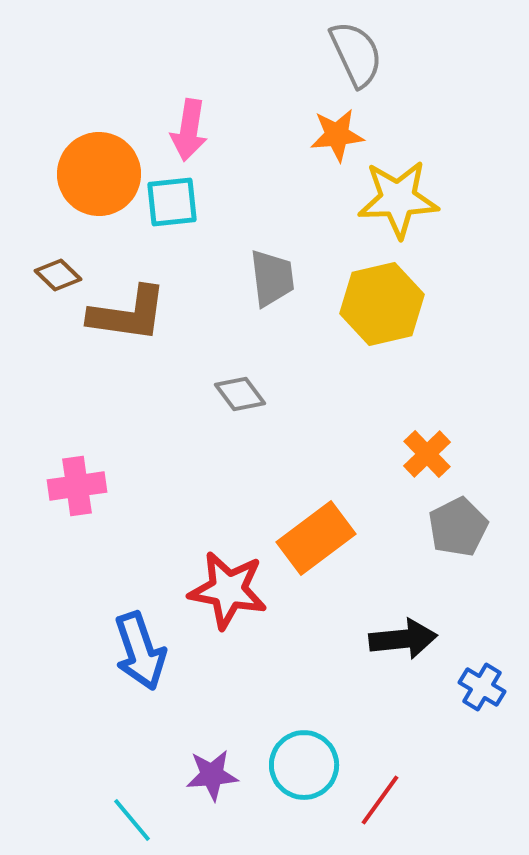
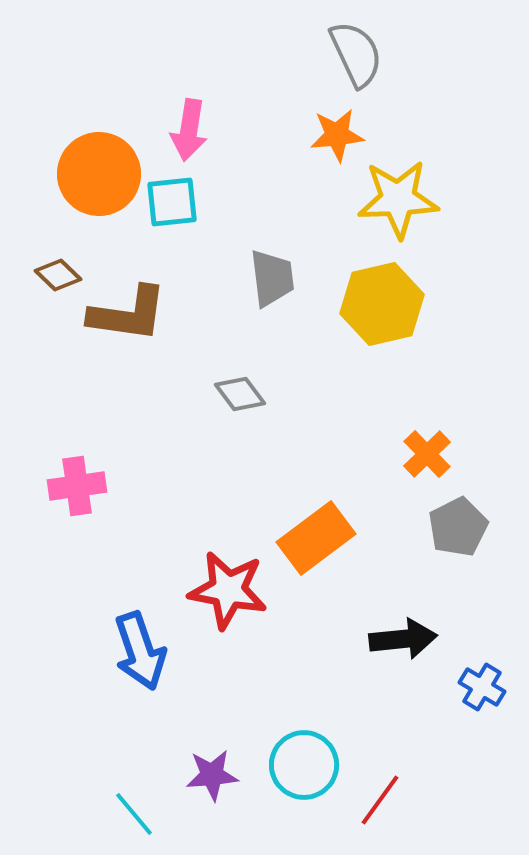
cyan line: moved 2 px right, 6 px up
